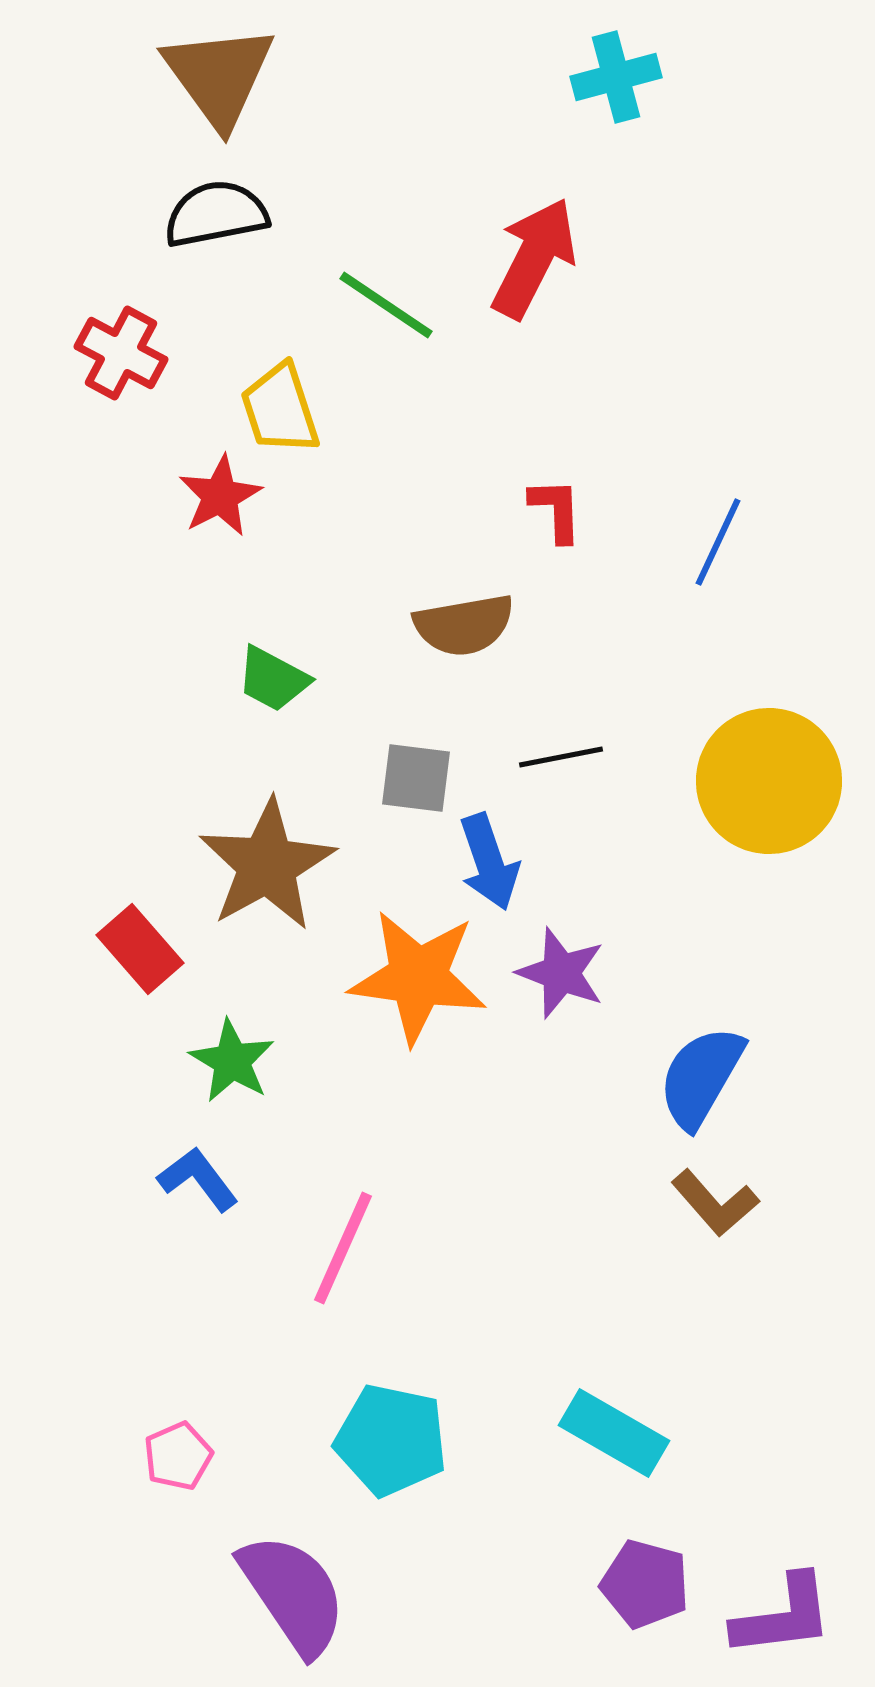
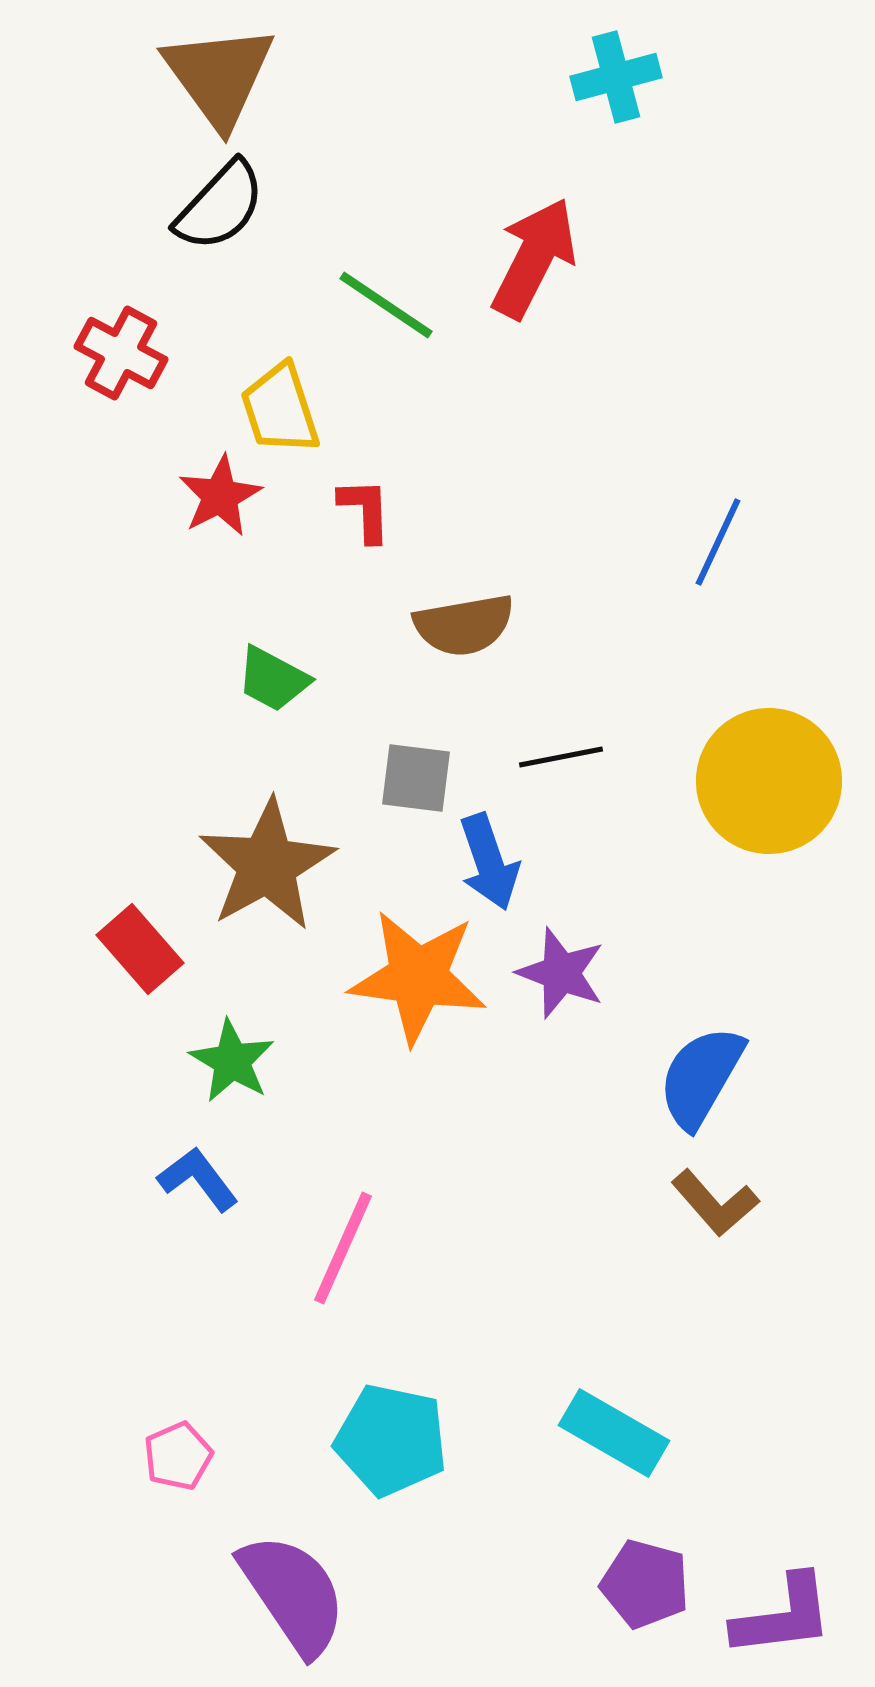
black semicircle: moved 4 px right, 8 px up; rotated 144 degrees clockwise
red L-shape: moved 191 px left
